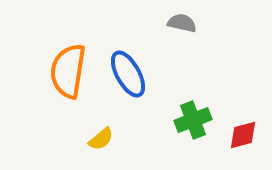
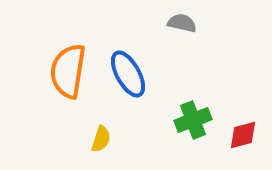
yellow semicircle: rotated 32 degrees counterclockwise
